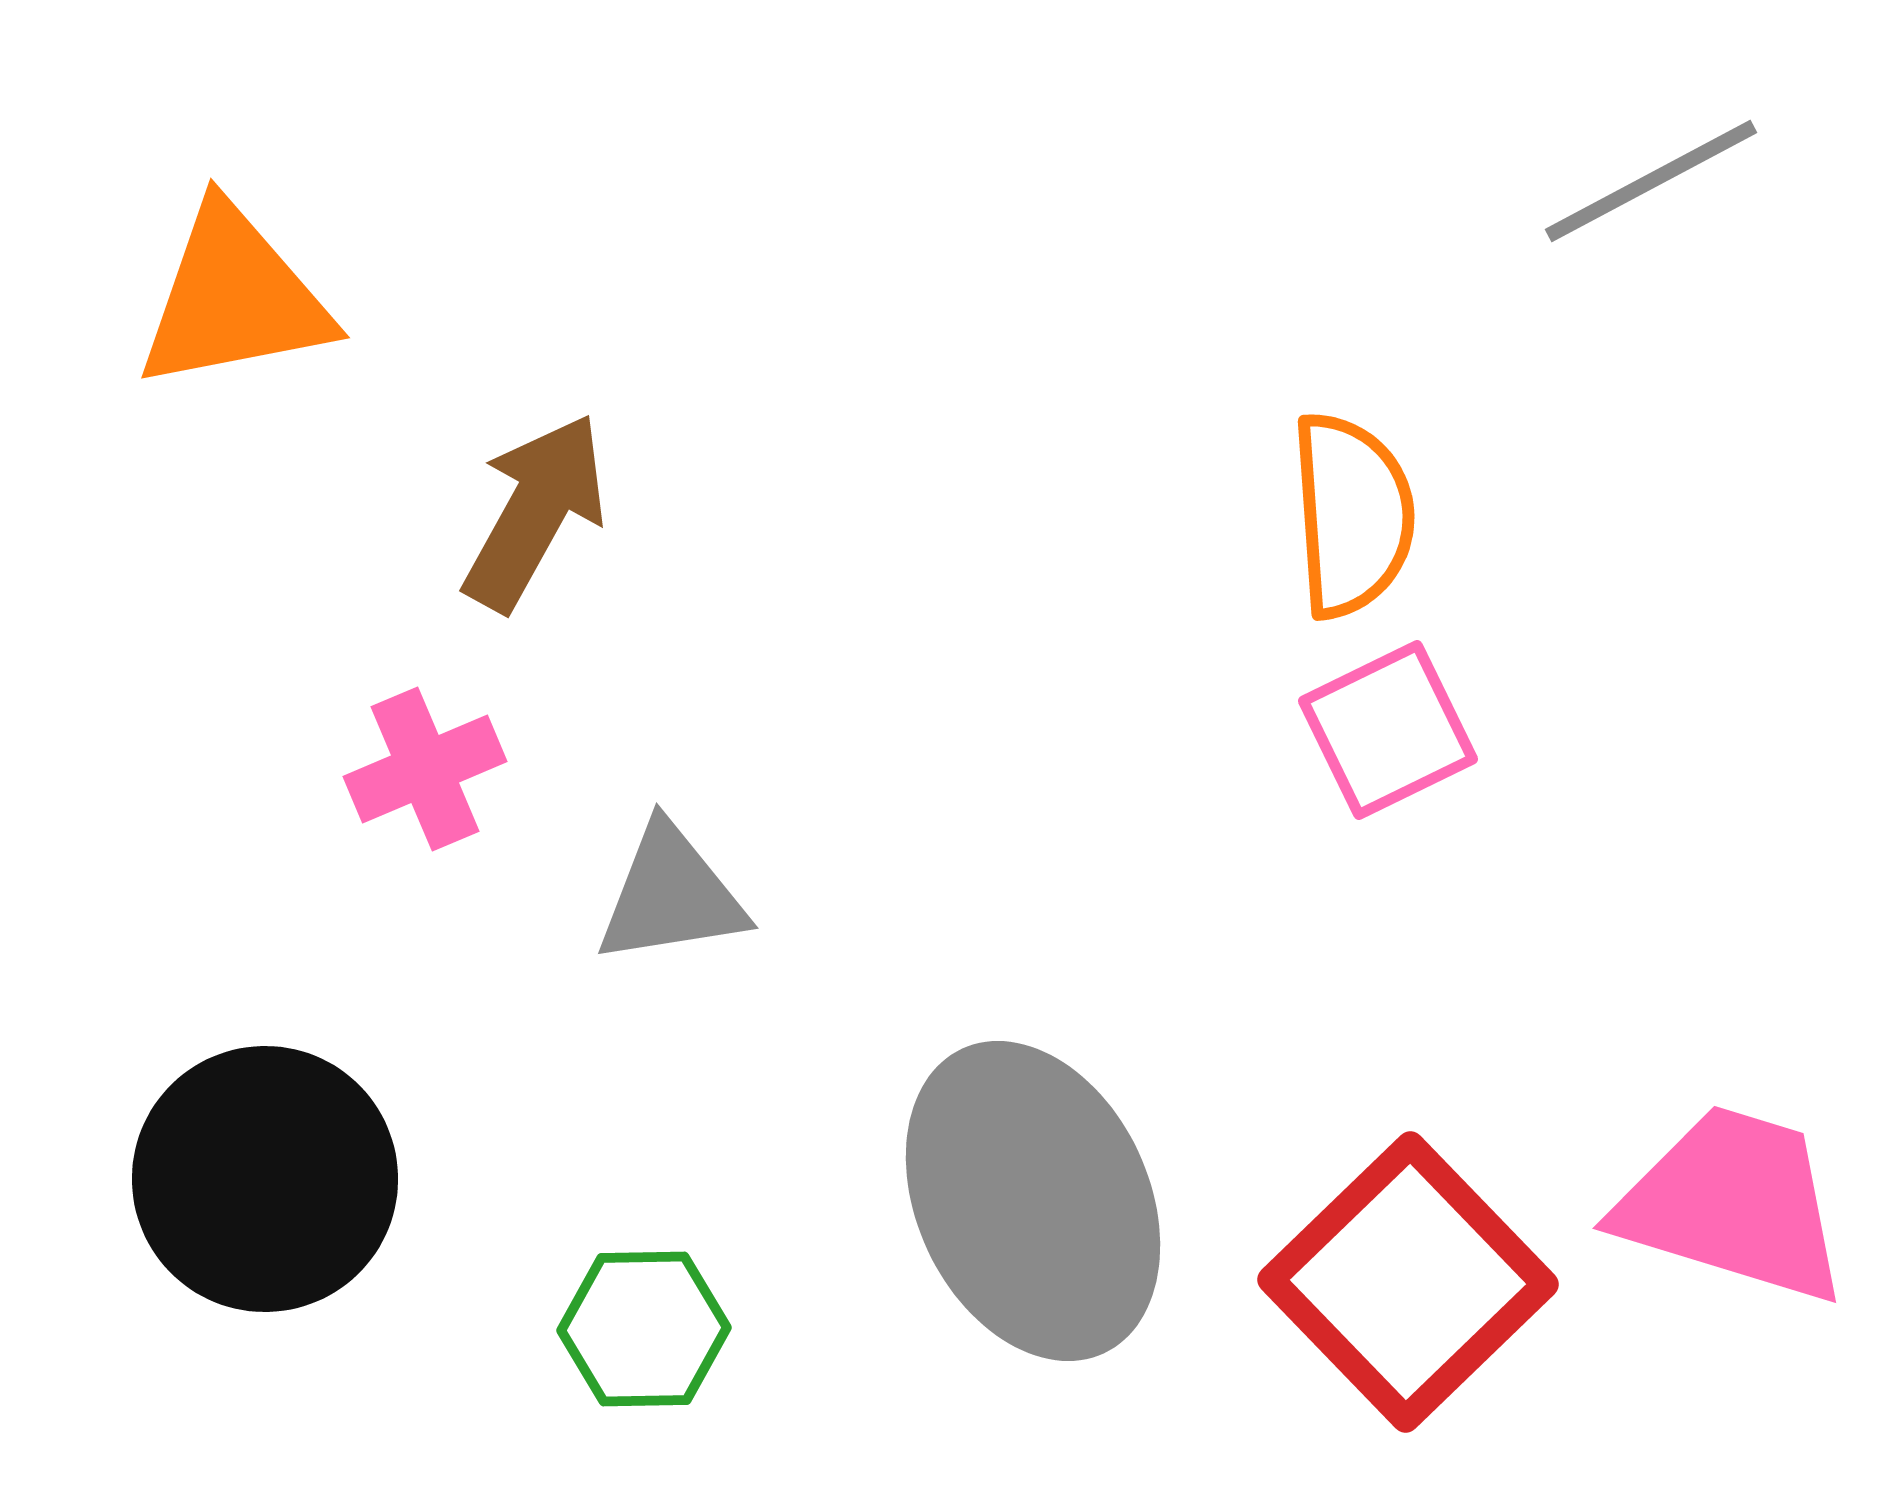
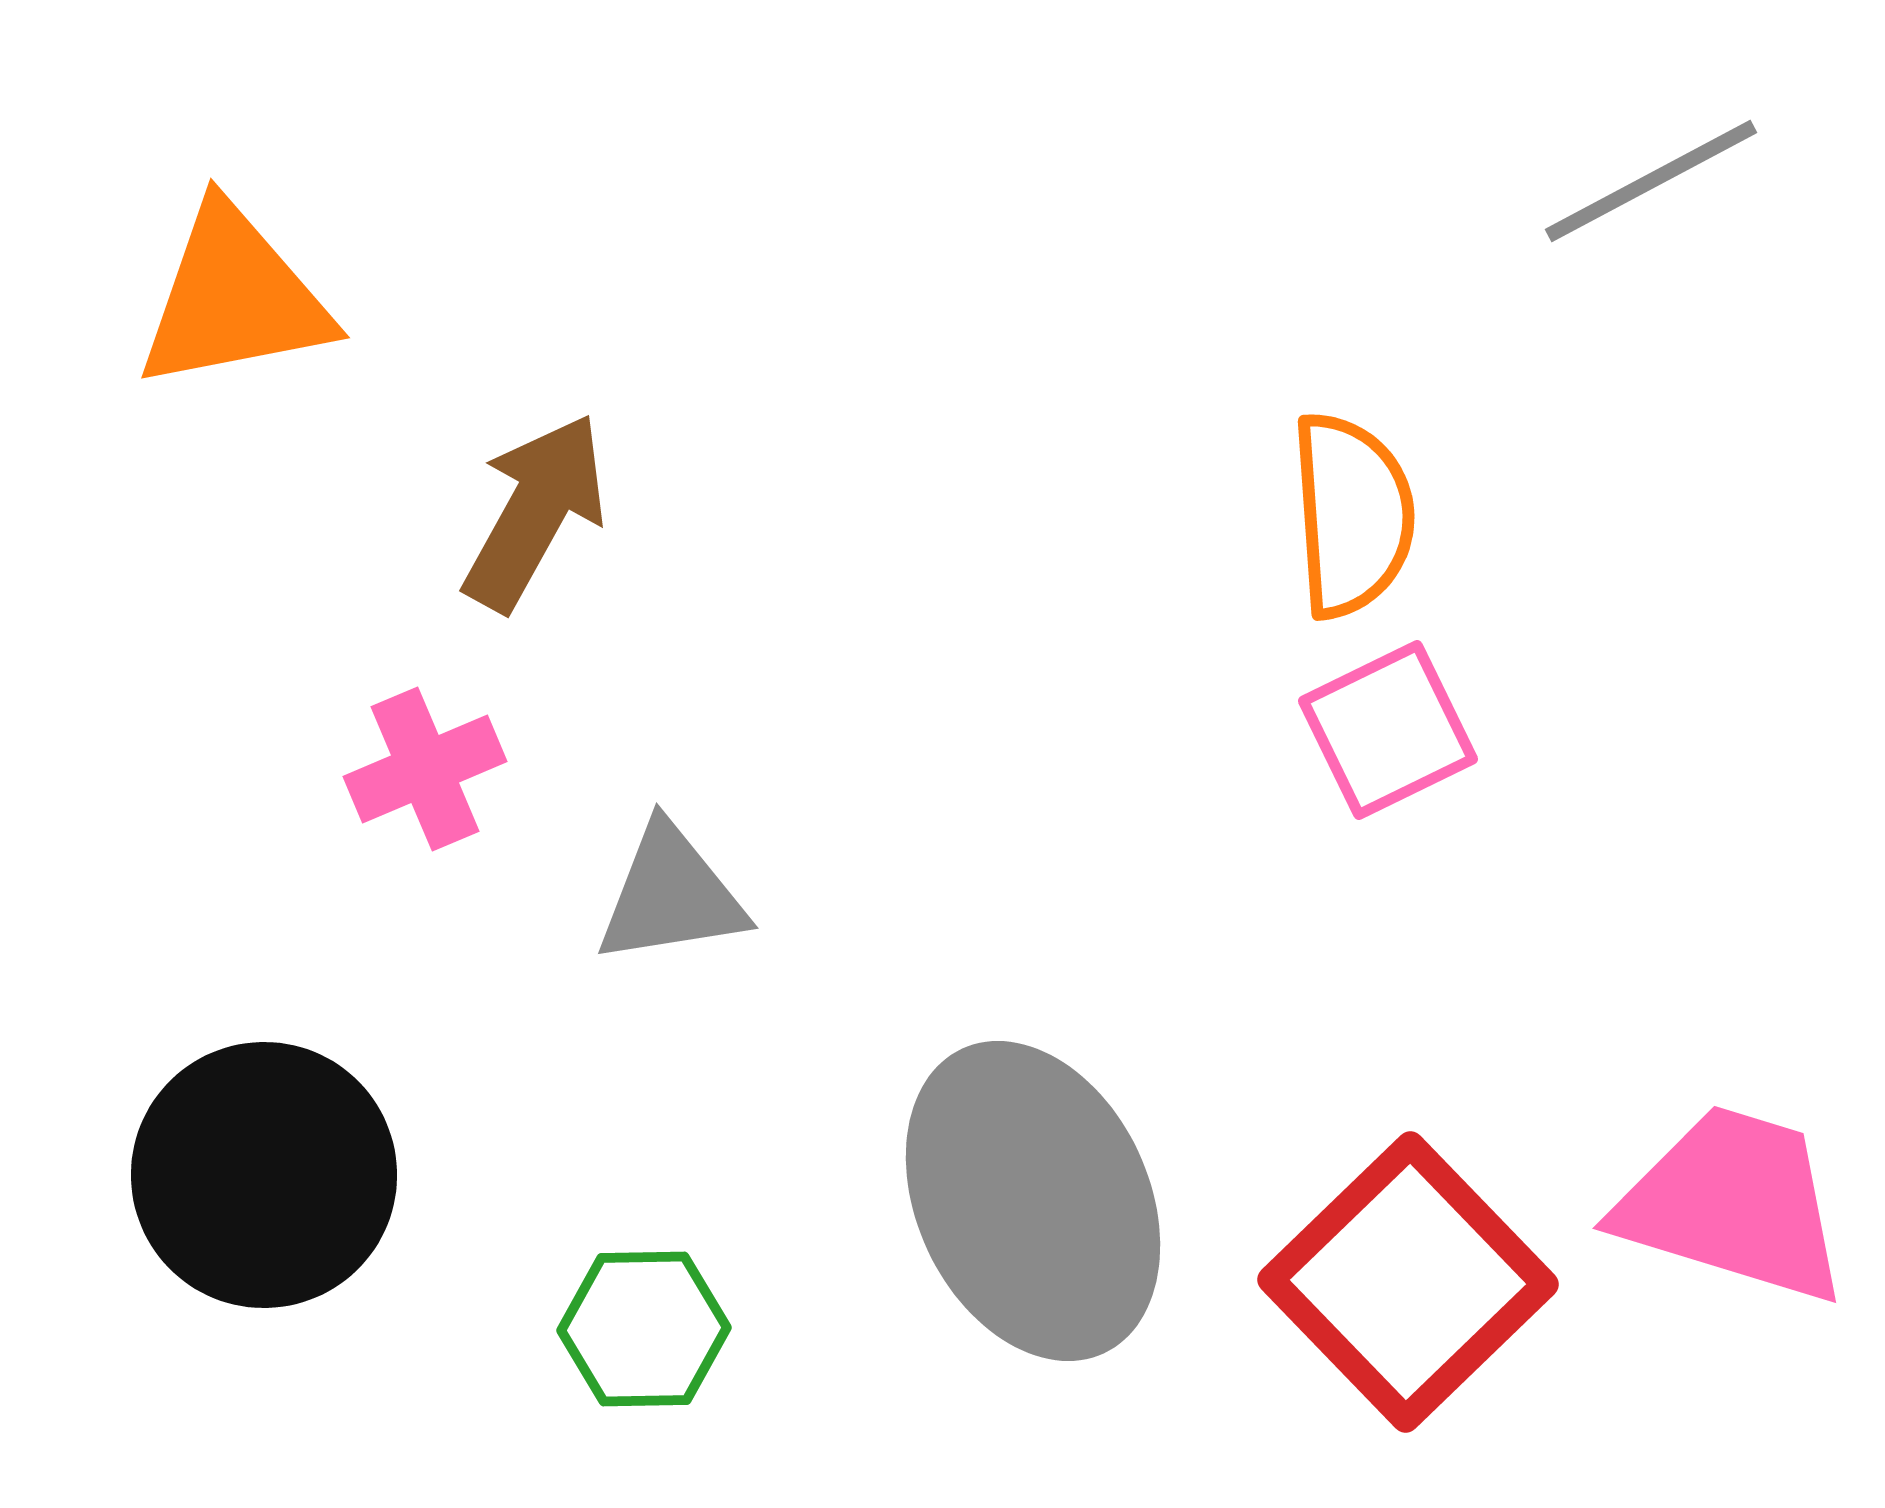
black circle: moved 1 px left, 4 px up
